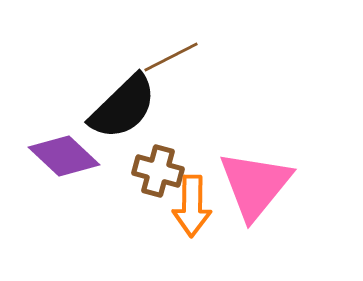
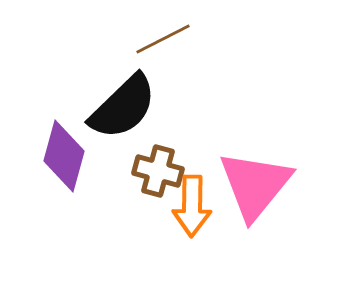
brown line: moved 8 px left, 18 px up
purple diamond: rotated 62 degrees clockwise
